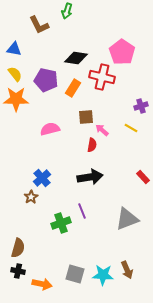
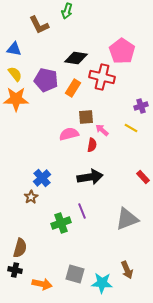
pink pentagon: moved 1 px up
pink semicircle: moved 19 px right, 5 px down
brown semicircle: moved 2 px right
black cross: moved 3 px left, 1 px up
cyan star: moved 1 px left, 8 px down
